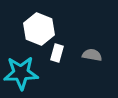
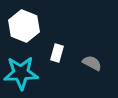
white hexagon: moved 15 px left, 3 px up
gray semicircle: moved 8 px down; rotated 18 degrees clockwise
